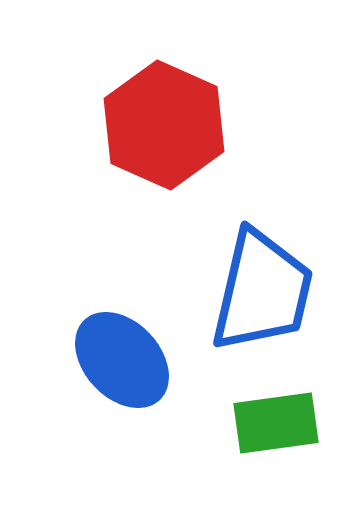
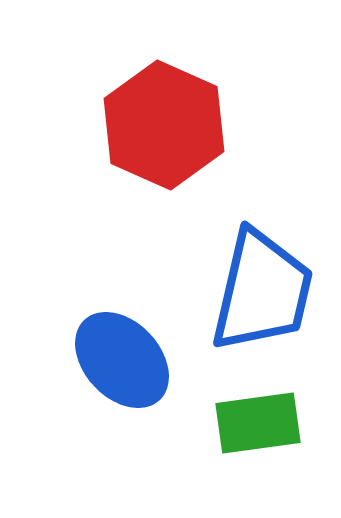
green rectangle: moved 18 px left
